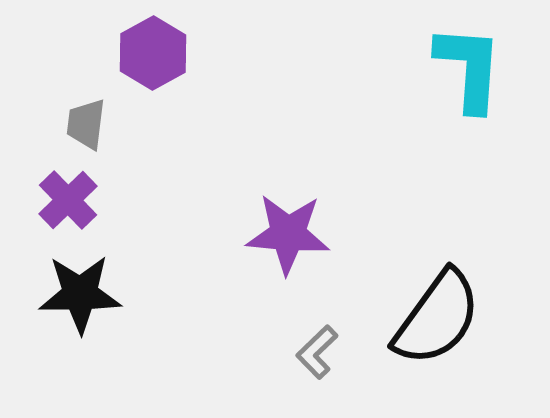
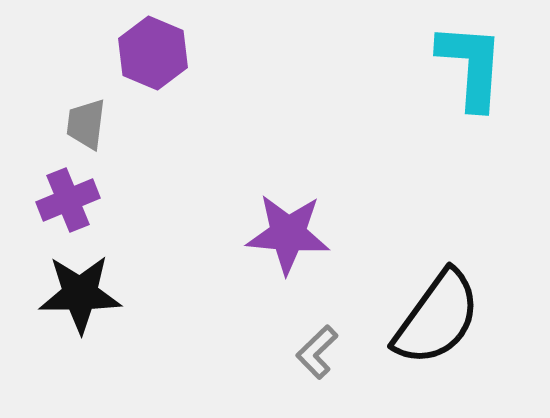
purple hexagon: rotated 8 degrees counterclockwise
cyan L-shape: moved 2 px right, 2 px up
purple cross: rotated 22 degrees clockwise
